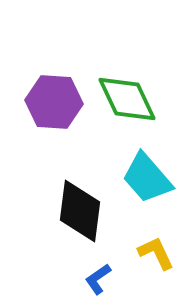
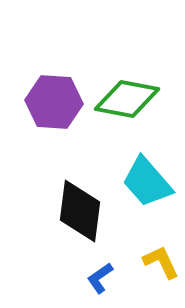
green diamond: rotated 54 degrees counterclockwise
cyan trapezoid: moved 4 px down
yellow L-shape: moved 5 px right, 9 px down
blue L-shape: moved 2 px right, 1 px up
